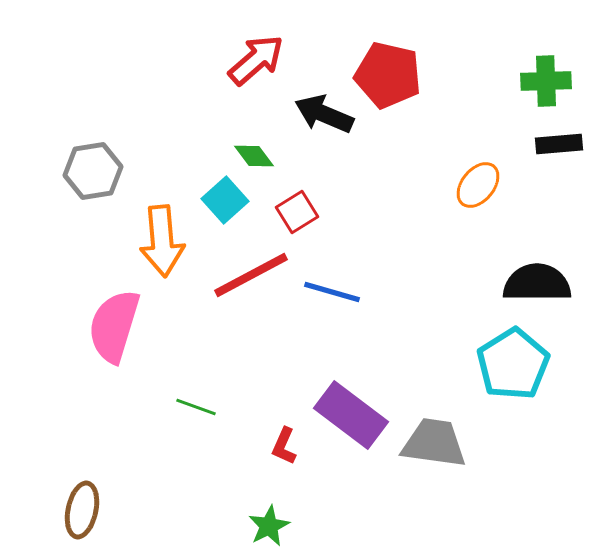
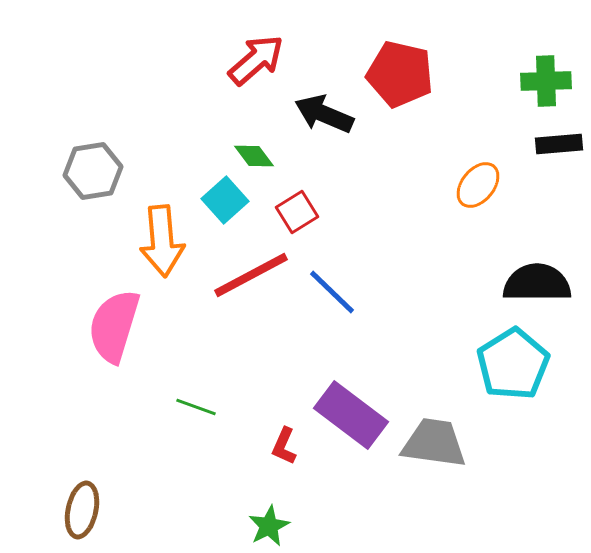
red pentagon: moved 12 px right, 1 px up
blue line: rotated 28 degrees clockwise
